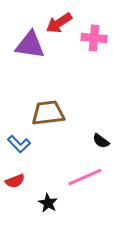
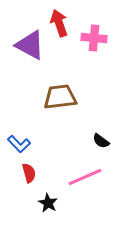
red arrow: rotated 104 degrees clockwise
purple triangle: rotated 20 degrees clockwise
brown trapezoid: moved 12 px right, 16 px up
red semicircle: moved 14 px right, 8 px up; rotated 84 degrees counterclockwise
